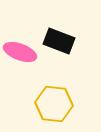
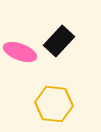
black rectangle: rotated 68 degrees counterclockwise
